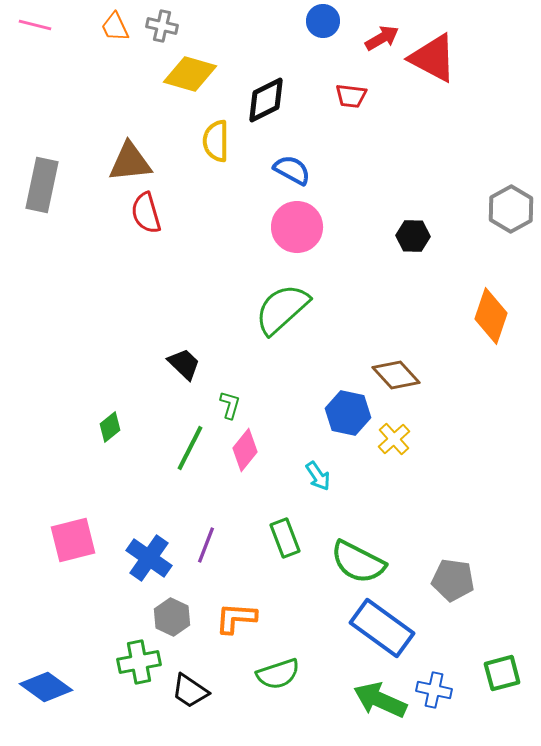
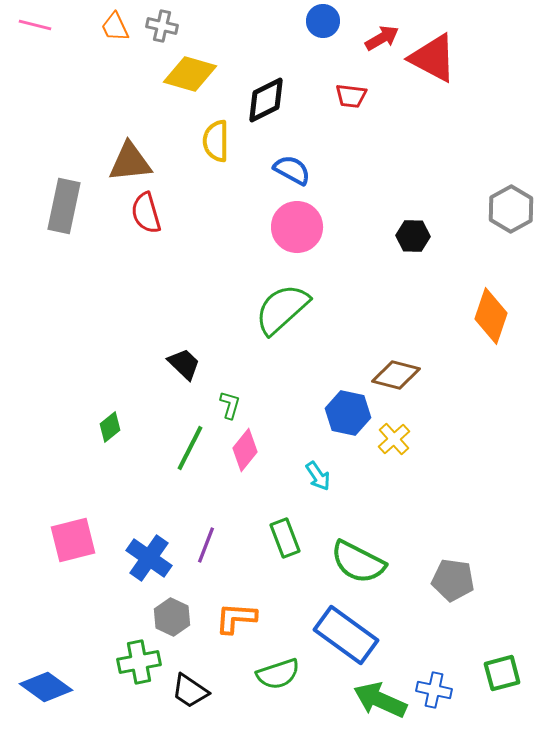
gray rectangle at (42, 185): moved 22 px right, 21 px down
brown diamond at (396, 375): rotated 33 degrees counterclockwise
blue rectangle at (382, 628): moved 36 px left, 7 px down
